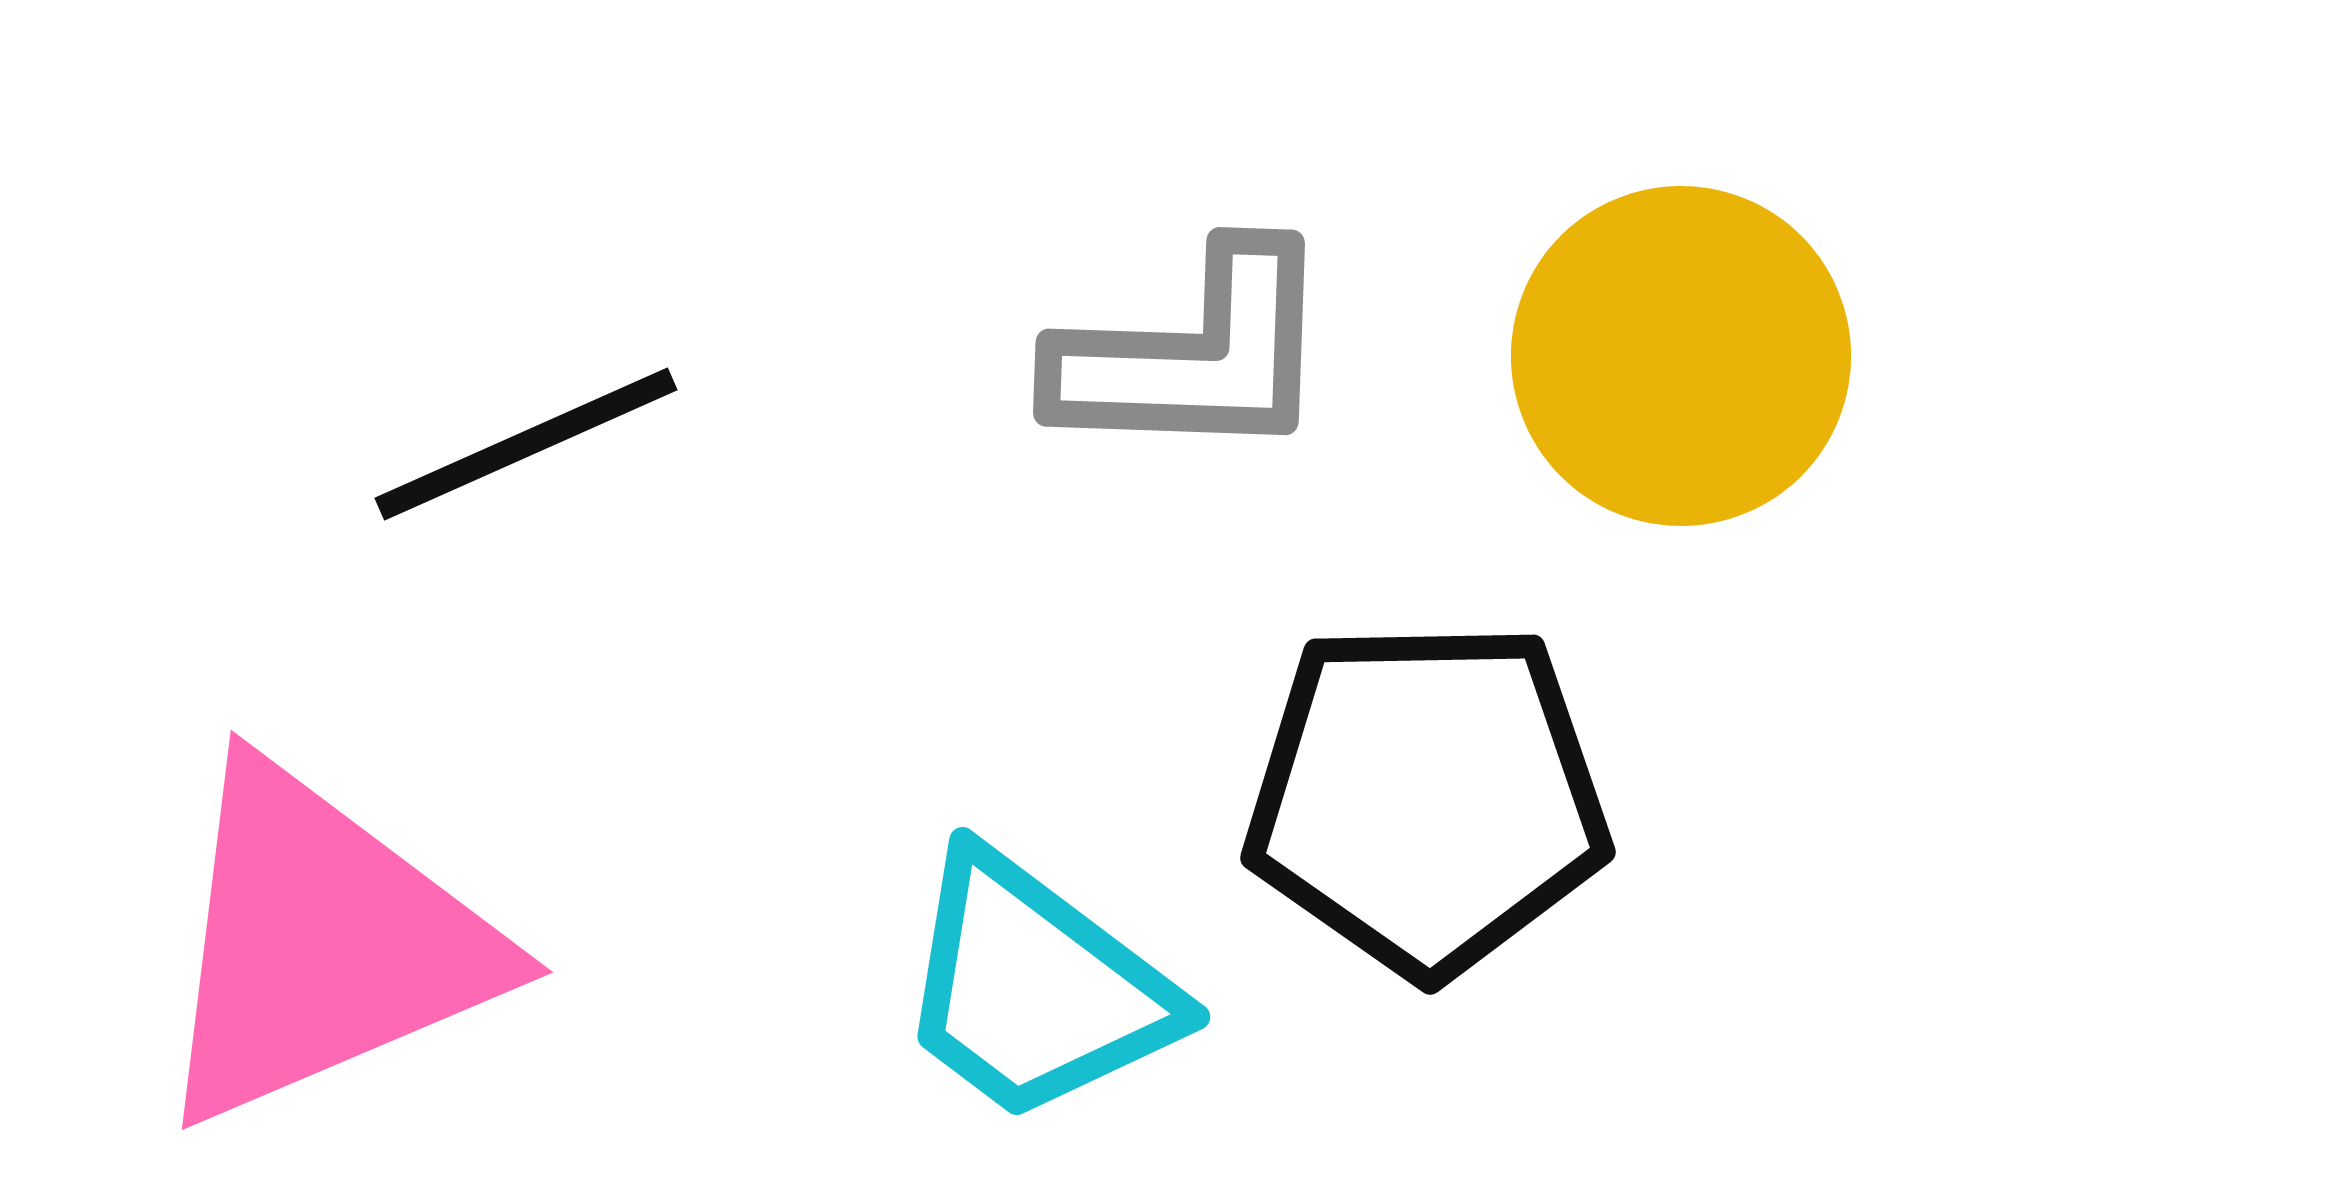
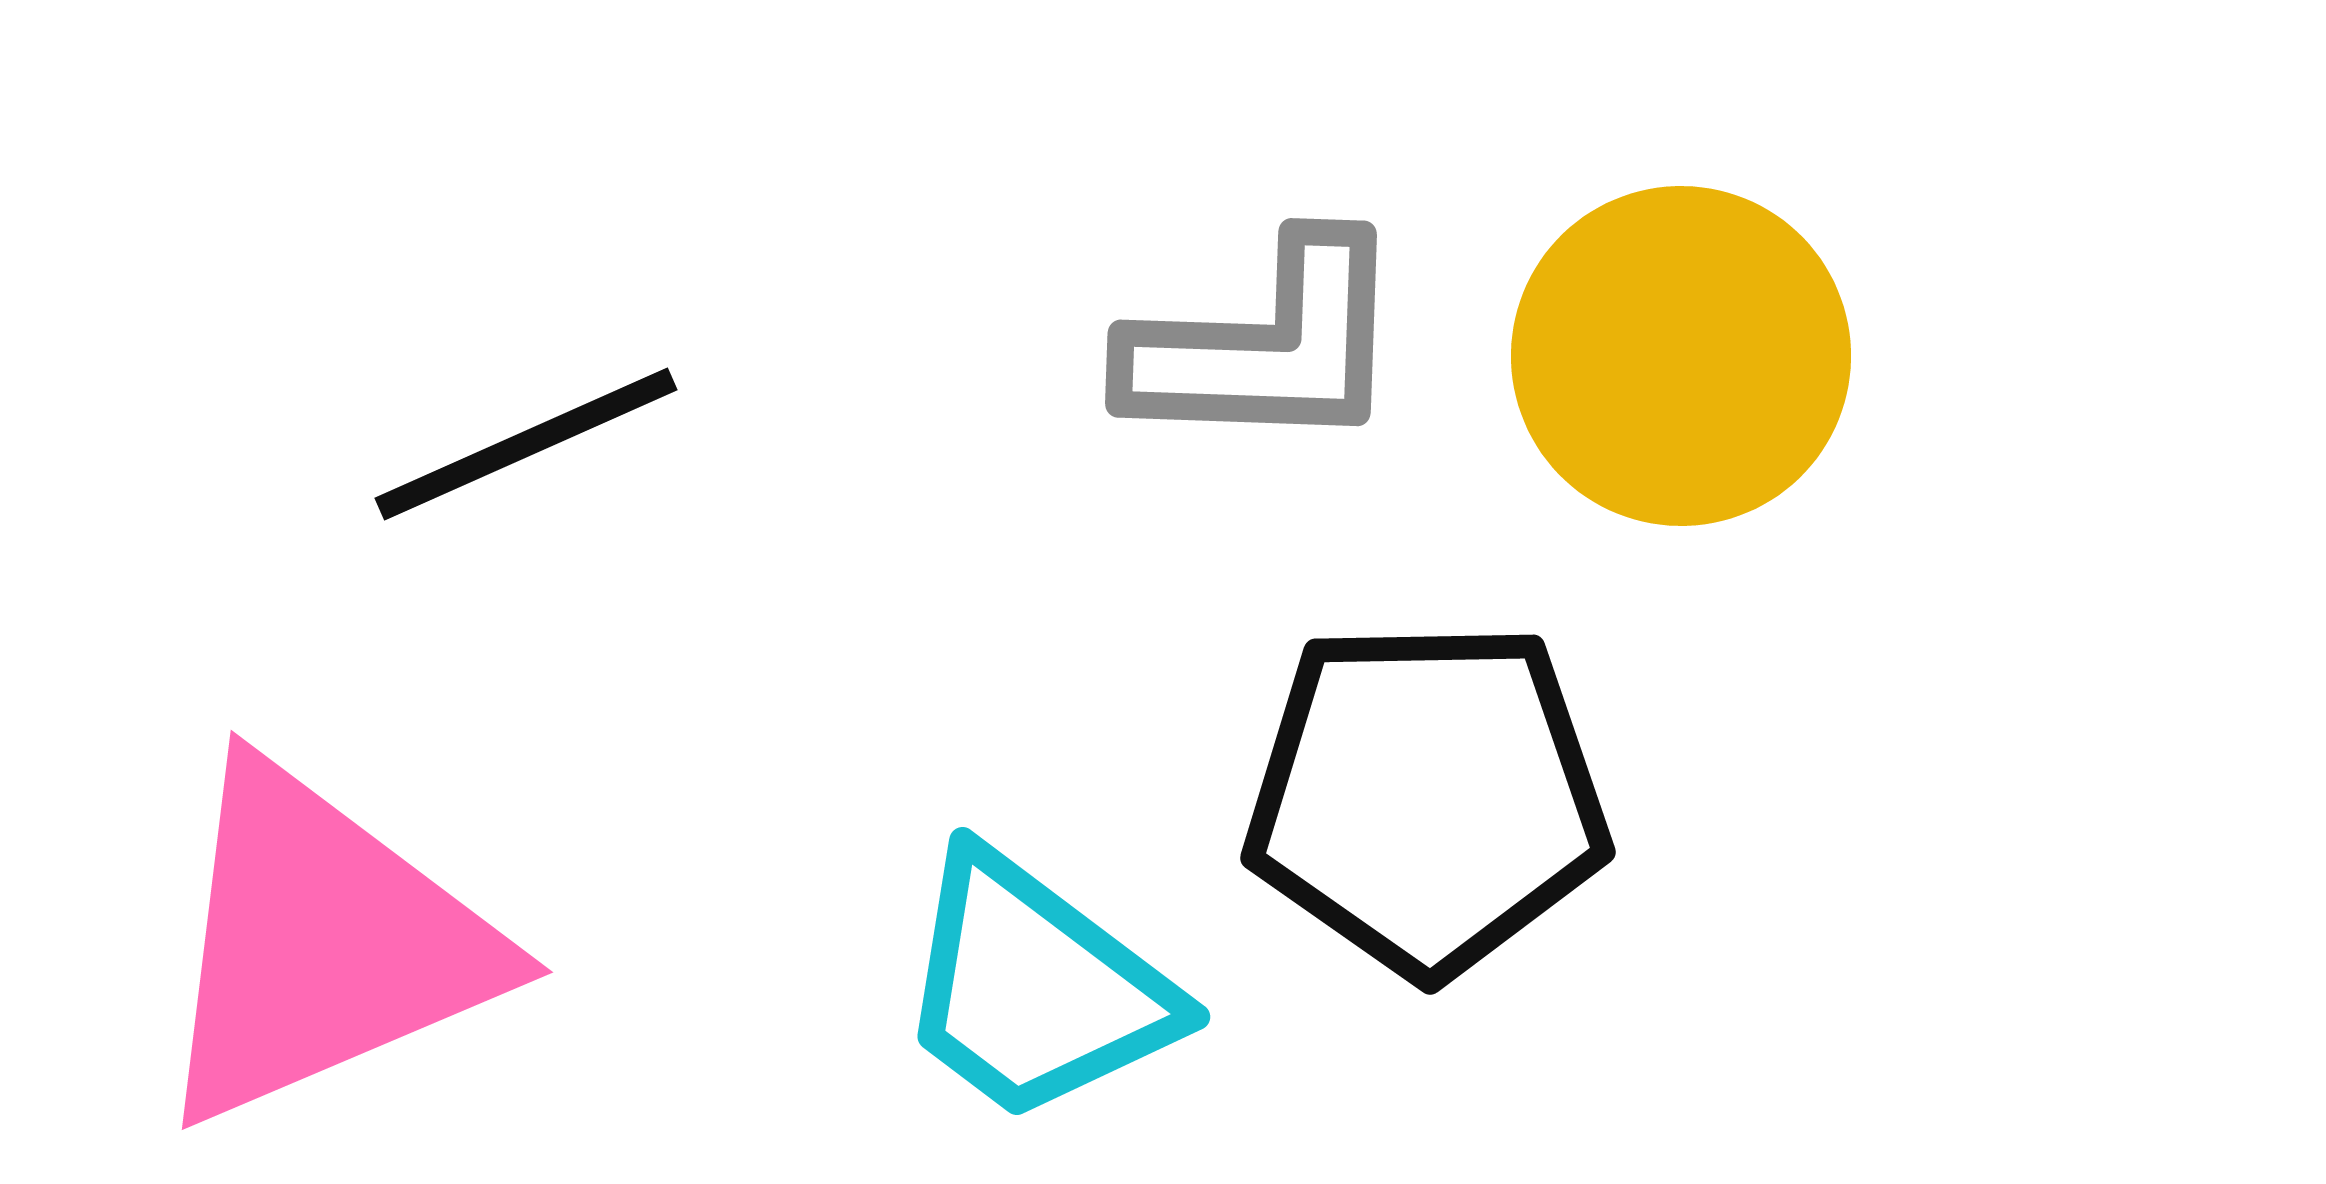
gray L-shape: moved 72 px right, 9 px up
